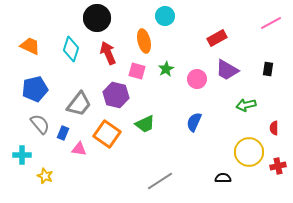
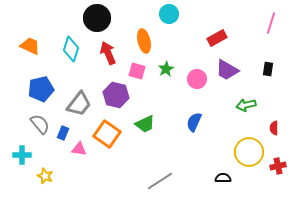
cyan circle: moved 4 px right, 2 px up
pink line: rotated 45 degrees counterclockwise
blue pentagon: moved 6 px right
